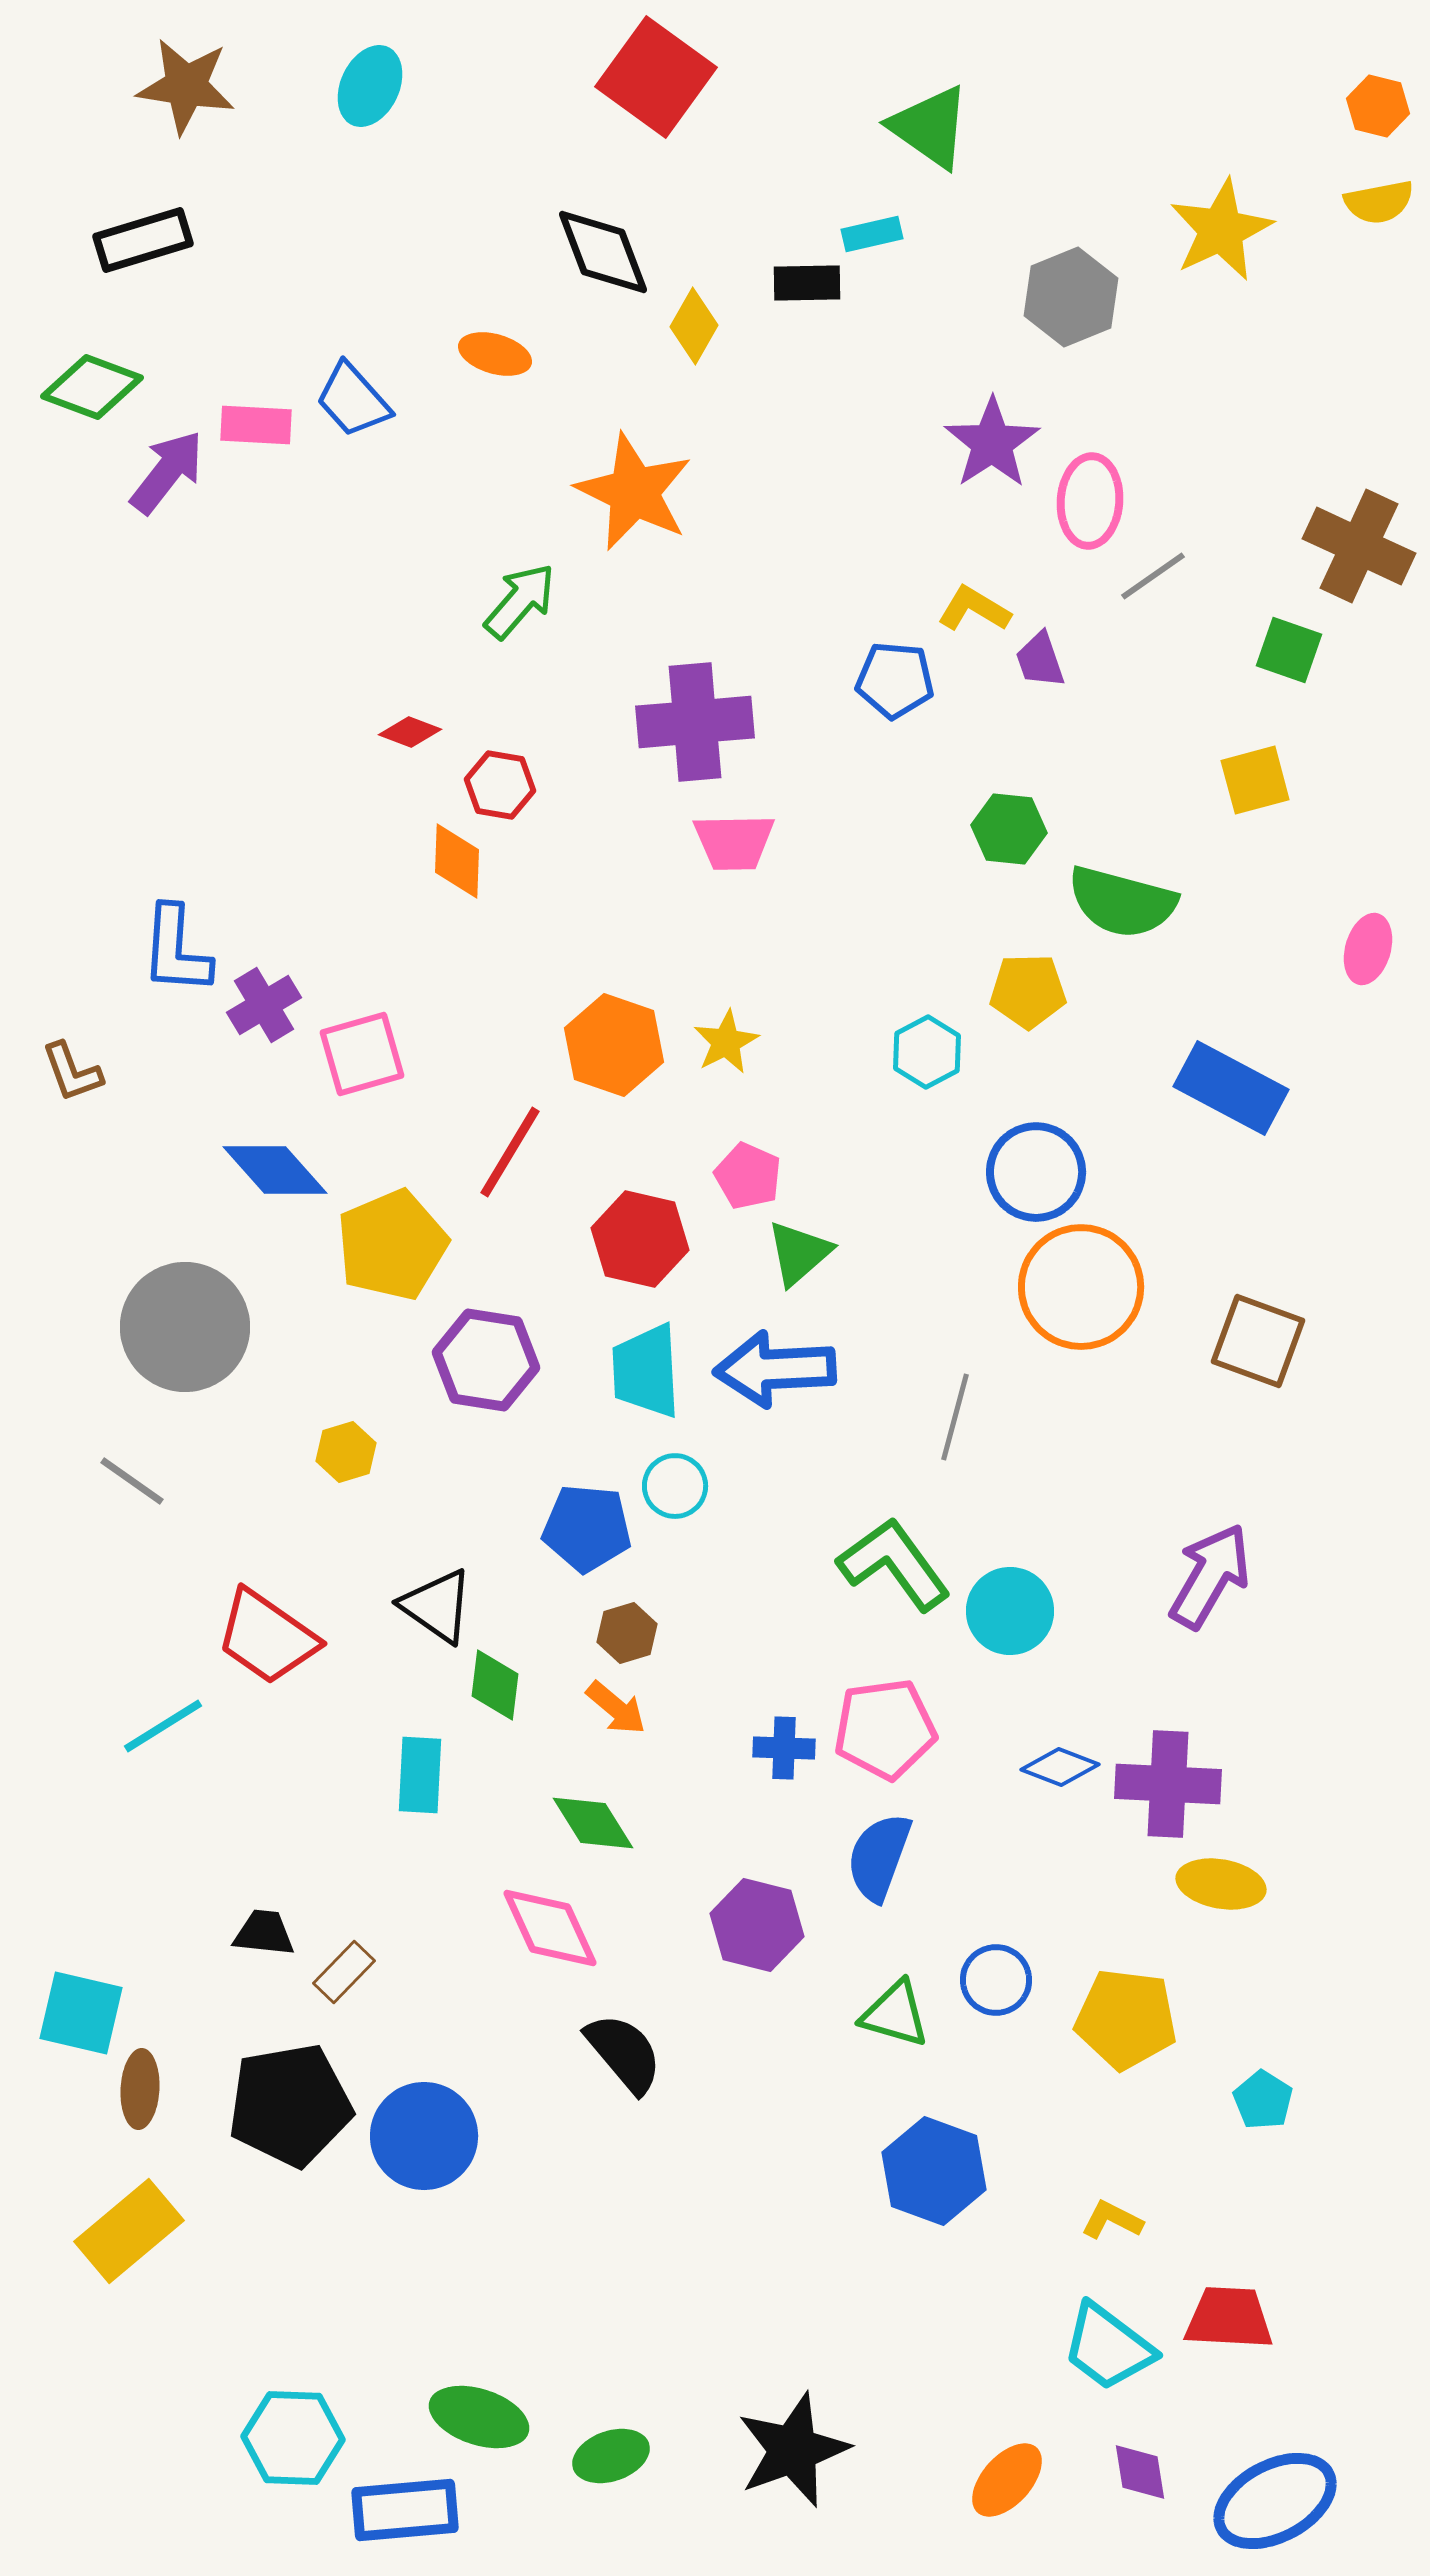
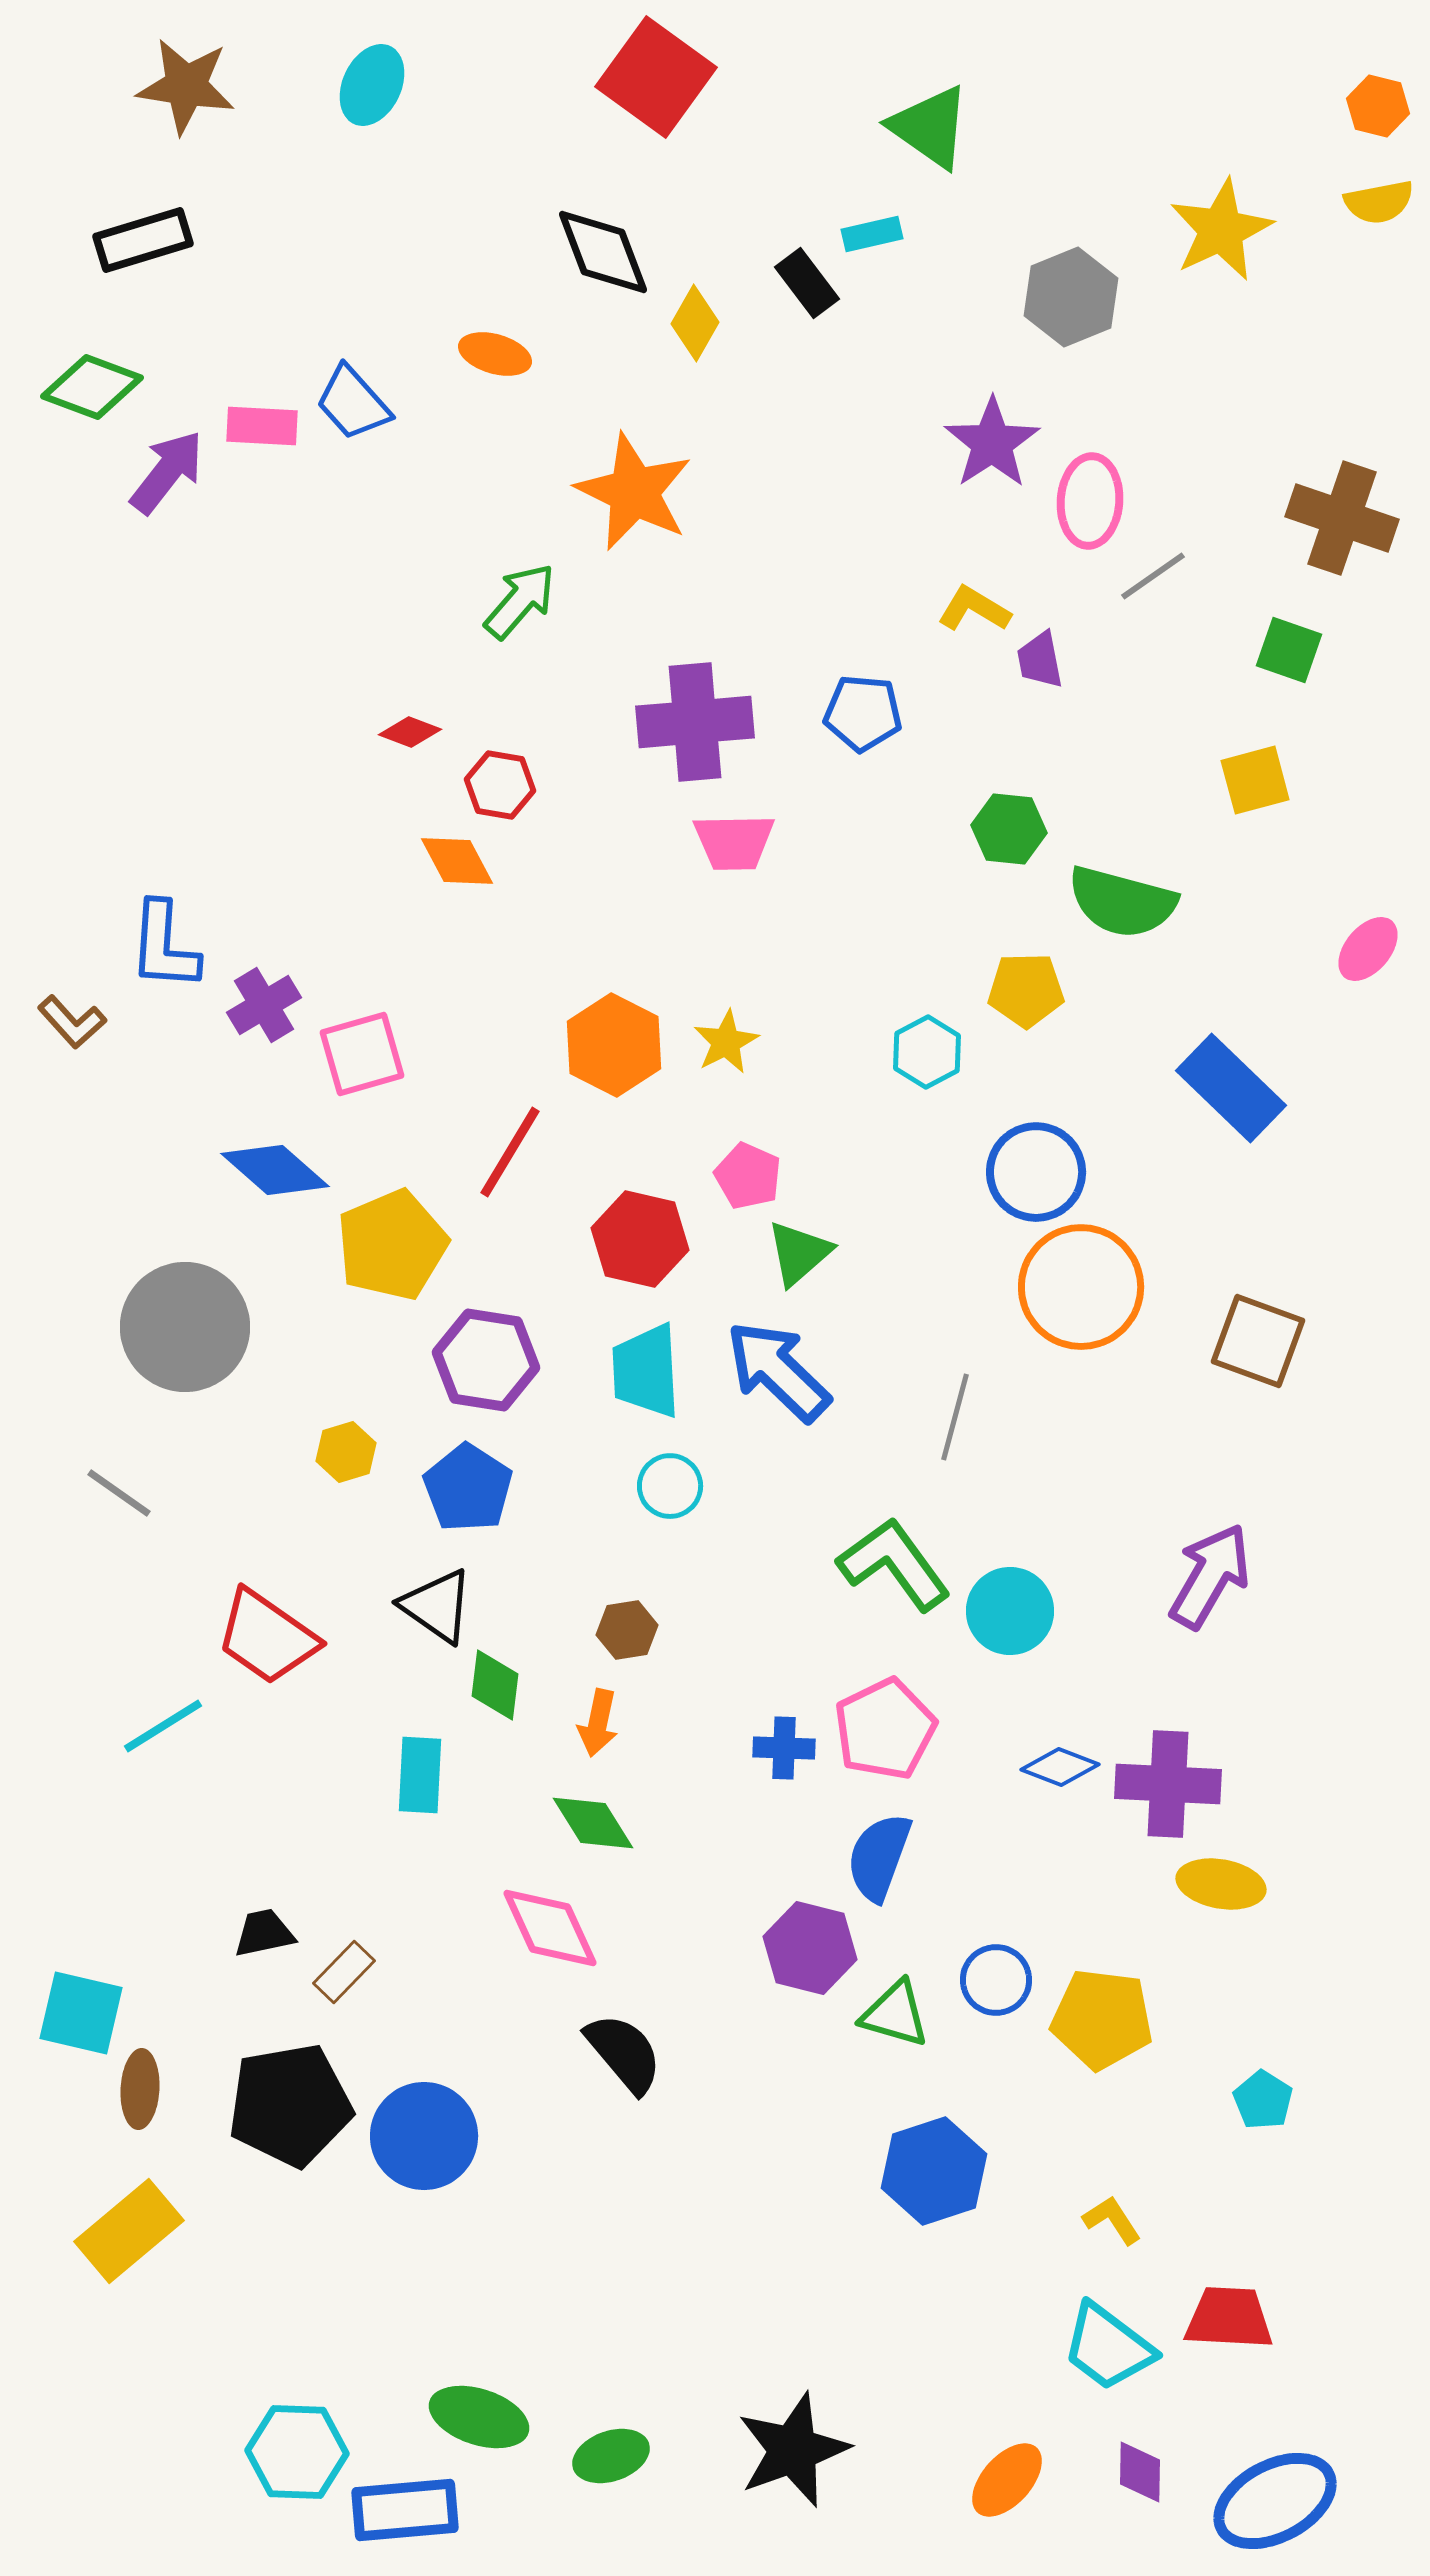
cyan ellipse at (370, 86): moved 2 px right, 1 px up
black rectangle at (807, 283): rotated 54 degrees clockwise
yellow diamond at (694, 326): moved 1 px right, 3 px up
blue trapezoid at (353, 400): moved 3 px down
pink rectangle at (256, 425): moved 6 px right, 1 px down
brown cross at (1359, 546): moved 17 px left, 28 px up; rotated 6 degrees counterclockwise
purple trapezoid at (1040, 660): rotated 8 degrees clockwise
blue pentagon at (895, 680): moved 32 px left, 33 px down
orange diamond at (457, 861): rotated 30 degrees counterclockwise
pink ellipse at (1368, 949): rotated 24 degrees clockwise
blue L-shape at (176, 950): moved 12 px left, 4 px up
yellow pentagon at (1028, 991): moved 2 px left, 1 px up
orange hexagon at (614, 1045): rotated 8 degrees clockwise
brown L-shape at (72, 1072): moved 50 px up; rotated 22 degrees counterclockwise
blue rectangle at (1231, 1088): rotated 16 degrees clockwise
blue diamond at (275, 1170): rotated 7 degrees counterclockwise
blue arrow at (775, 1369): moved 3 px right, 2 px down; rotated 47 degrees clockwise
gray line at (132, 1481): moved 13 px left, 12 px down
cyan circle at (675, 1486): moved 5 px left
blue pentagon at (587, 1528): moved 119 px left, 40 px up; rotated 28 degrees clockwise
brown hexagon at (627, 1633): moved 3 px up; rotated 8 degrees clockwise
orange arrow at (616, 1708): moved 18 px left, 15 px down; rotated 62 degrees clockwise
pink pentagon at (885, 1729): rotated 18 degrees counterclockwise
purple hexagon at (757, 1925): moved 53 px right, 23 px down
black trapezoid at (264, 1933): rotated 18 degrees counterclockwise
yellow pentagon at (1126, 2019): moved 24 px left
blue hexagon at (934, 2171): rotated 22 degrees clockwise
yellow L-shape at (1112, 2220): rotated 30 degrees clockwise
cyan hexagon at (293, 2438): moved 4 px right, 14 px down
purple diamond at (1140, 2472): rotated 10 degrees clockwise
